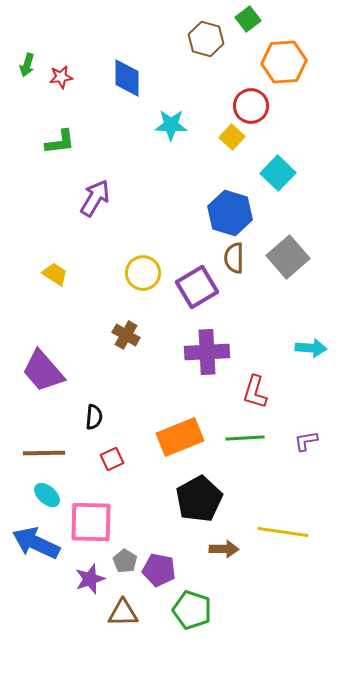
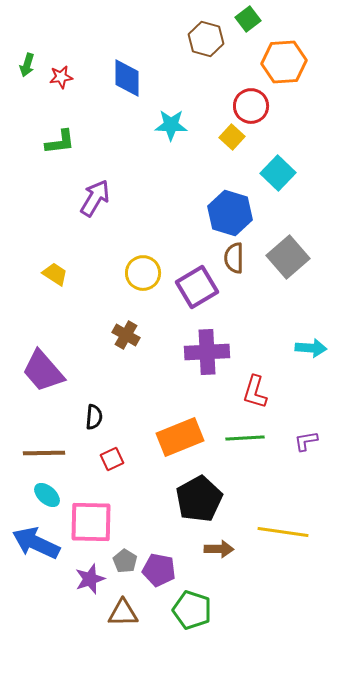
brown arrow: moved 5 px left
